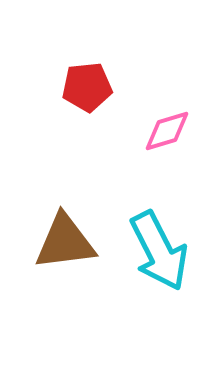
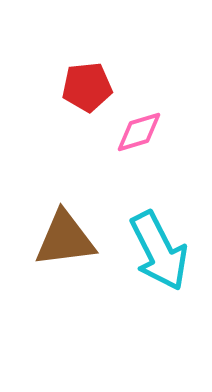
pink diamond: moved 28 px left, 1 px down
brown triangle: moved 3 px up
